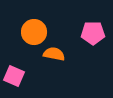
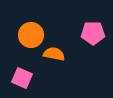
orange circle: moved 3 px left, 3 px down
pink square: moved 8 px right, 2 px down
